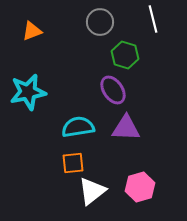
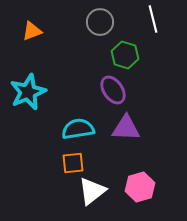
cyan star: rotated 12 degrees counterclockwise
cyan semicircle: moved 2 px down
